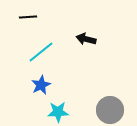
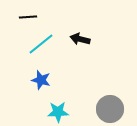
black arrow: moved 6 px left
cyan line: moved 8 px up
blue star: moved 5 px up; rotated 30 degrees counterclockwise
gray circle: moved 1 px up
